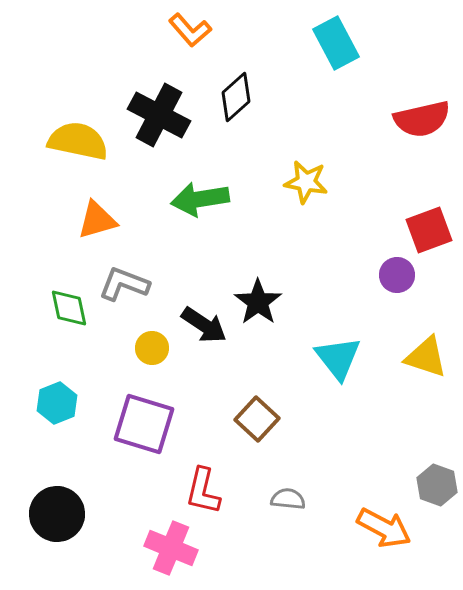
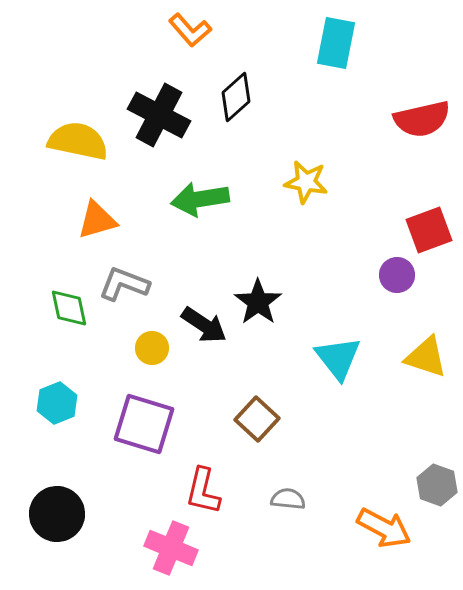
cyan rectangle: rotated 39 degrees clockwise
